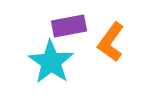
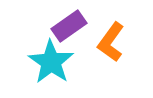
purple rectangle: rotated 24 degrees counterclockwise
